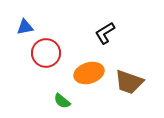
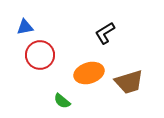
red circle: moved 6 px left, 2 px down
brown trapezoid: rotated 36 degrees counterclockwise
